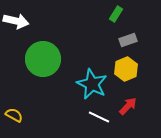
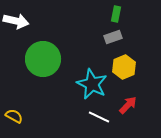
green rectangle: rotated 21 degrees counterclockwise
gray rectangle: moved 15 px left, 3 px up
yellow hexagon: moved 2 px left, 2 px up
red arrow: moved 1 px up
yellow semicircle: moved 1 px down
